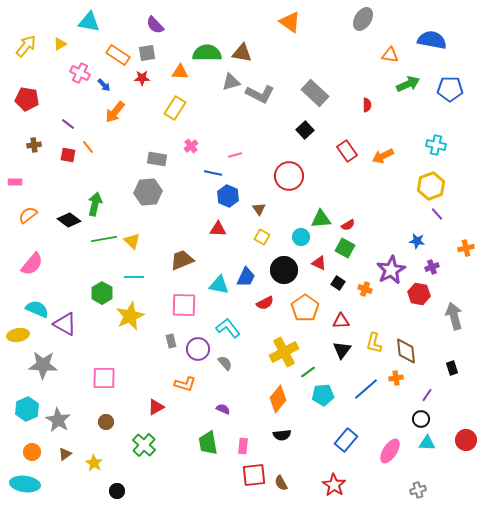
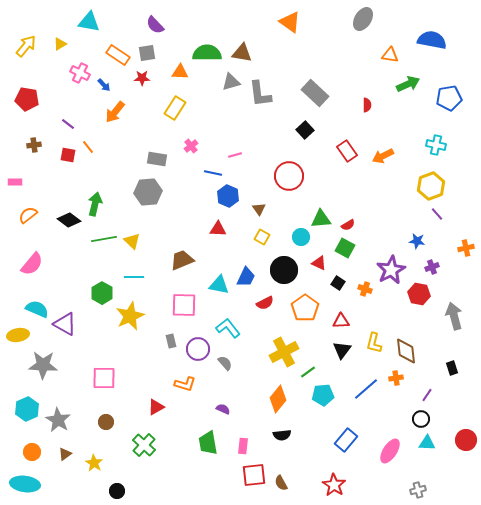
blue pentagon at (450, 89): moved 1 px left, 9 px down; rotated 10 degrees counterclockwise
gray L-shape at (260, 94): rotated 56 degrees clockwise
